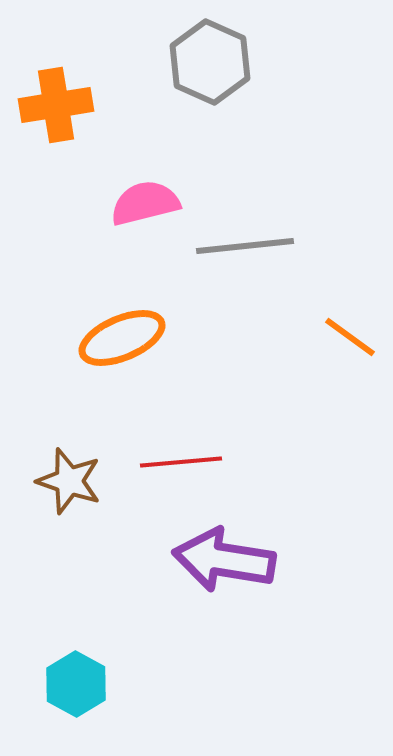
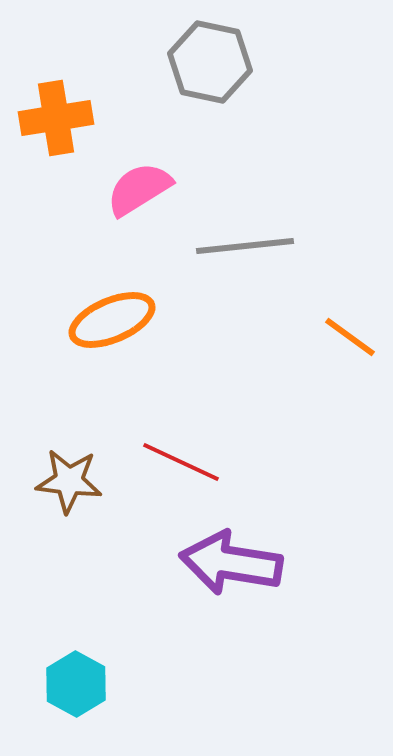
gray hexagon: rotated 12 degrees counterclockwise
orange cross: moved 13 px down
pink semicircle: moved 6 px left, 14 px up; rotated 18 degrees counterclockwise
orange ellipse: moved 10 px left, 18 px up
red line: rotated 30 degrees clockwise
brown star: rotated 12 degrees counterclockwise
purple arrow: moved 7 px right, 3 px down
